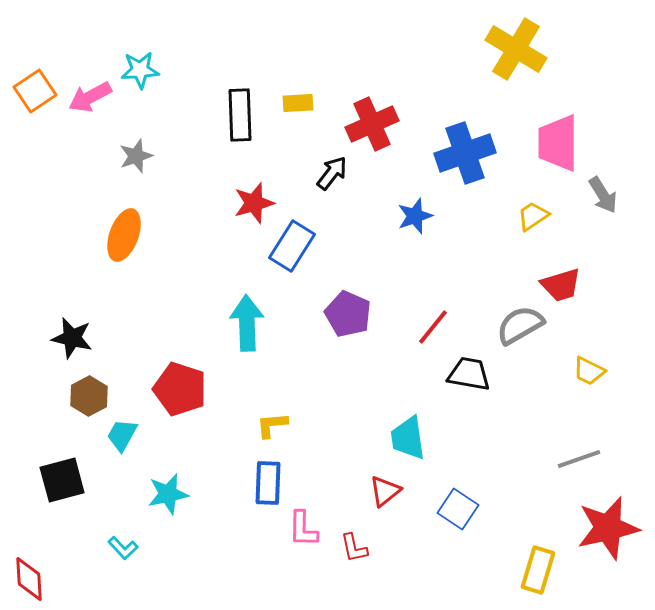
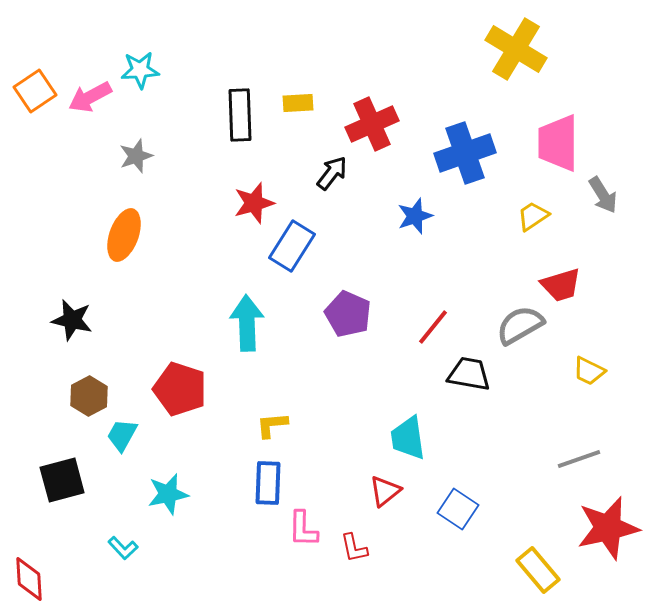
black star at (72, 338): moved 18 px up
yellow rectangle at (538, 570): rotated 57 degrees counterclockwise
